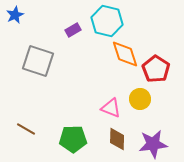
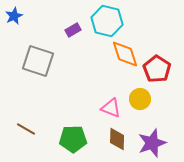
blue star: moved 1 px left, 1 px down
red pentagon: moved 1 px right
purple star: moved 1 px left, 1 px up; rotated 12 degrees counterclockwise
